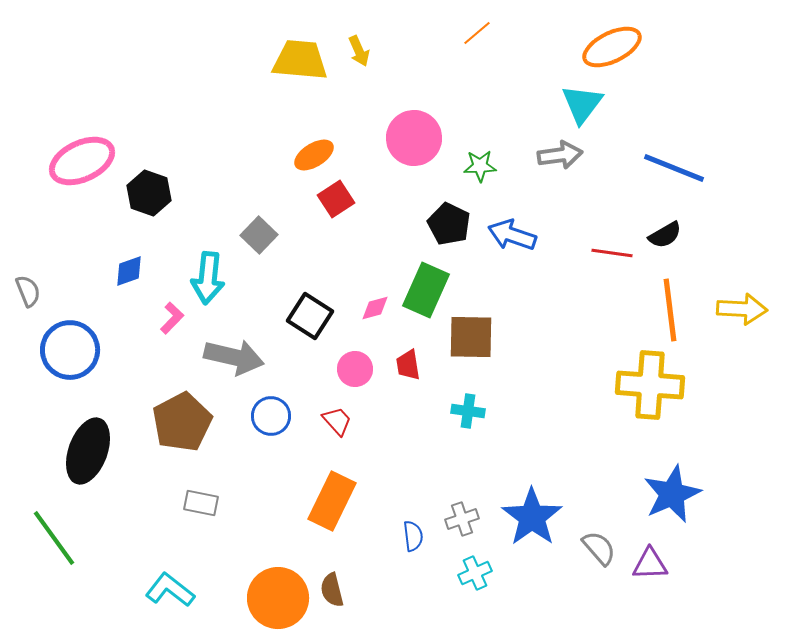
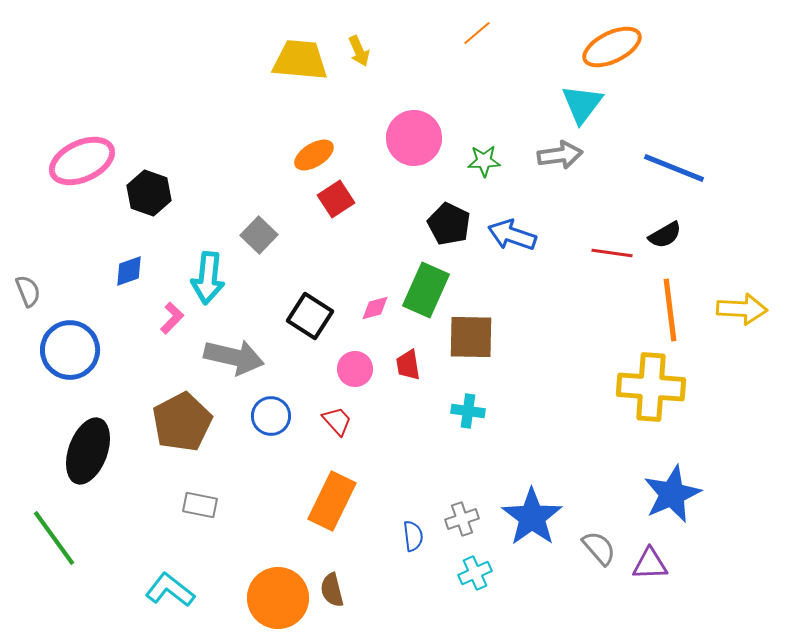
green star at (480, 166): moved 4 px right, 5 px up
yellow cross at (650, 385): moved 1 px right, 2 px down
gray rectangle at (201, 503): moved 1 px left, 2 px down
